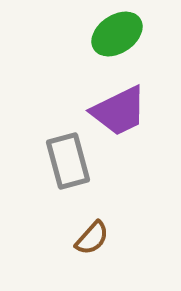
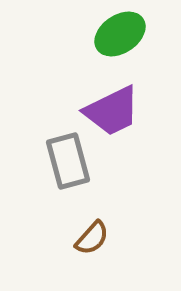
green ellipse: moved 3 px right
purple trapezoid: moved 7 px left
